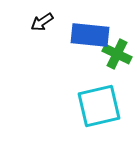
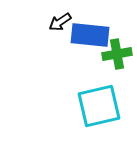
black arrow: moved 18 px right
green cross: rotated 36 degrees counterclockwise
